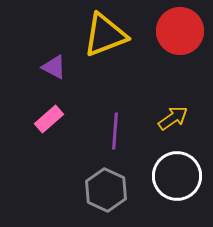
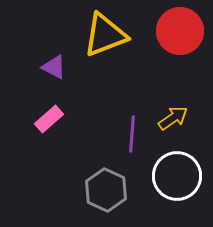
purple line: moved 17 px right, 3 px down
